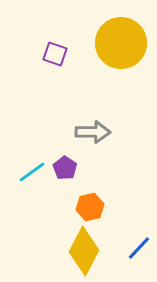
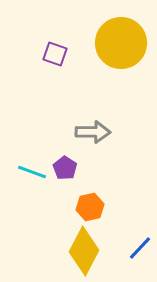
cyan line: rotated 56 degrees clockwise
blue line: moved 1 px right
